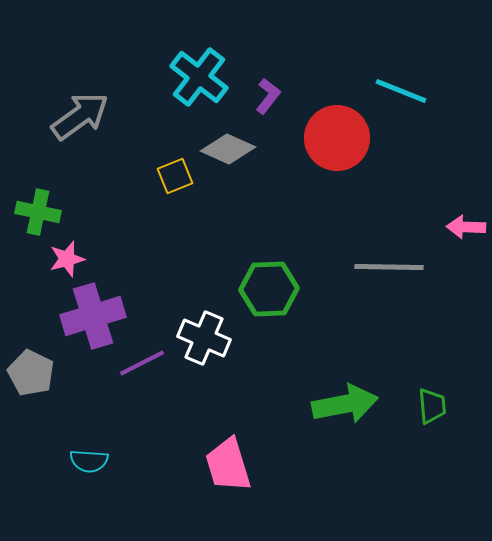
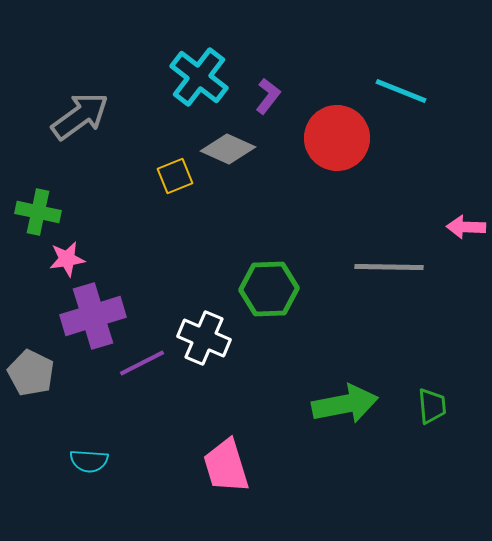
pink star: rotated 6 degrees clockwise
pink trapezoid: moved 2 px left, 1 px down
